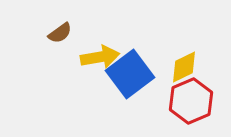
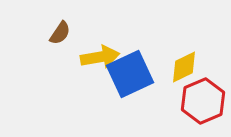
brown semicircle: rotated 20 degrees counterclockwise
blue square: rotated 12 degrees clockwise
red hexagon: moved 12 px right
